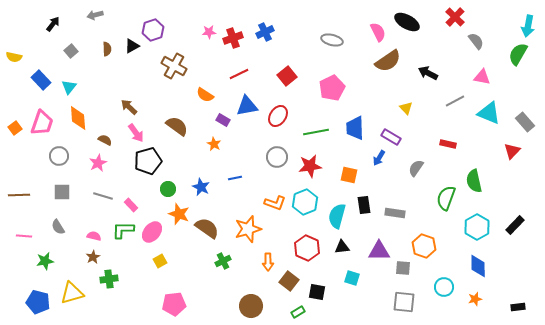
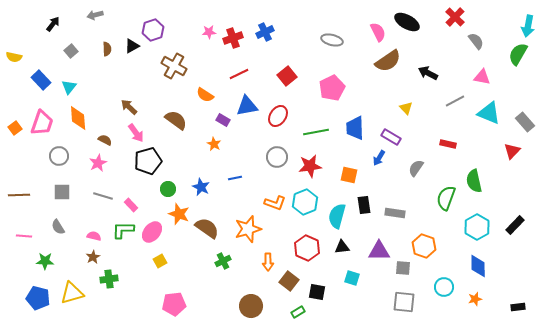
brown semicircle at (177, 126): moved 1 px left, 6 px up
green star at (45, 261): rotated 12 degrees clockwise
blue pentagon at (38, 302): moved 4 px up
